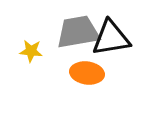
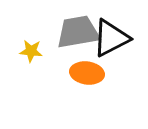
black triangle: rotated 18 degrees counterclockwise
